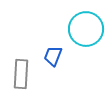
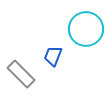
gray rectangle: rotated 48 degrees counterclockwise
